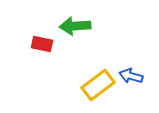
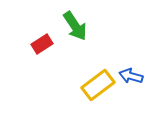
green arrow: rotated 120 degrees counterclockwise
red rectangle: rotated 45 degrees counterclockwise
